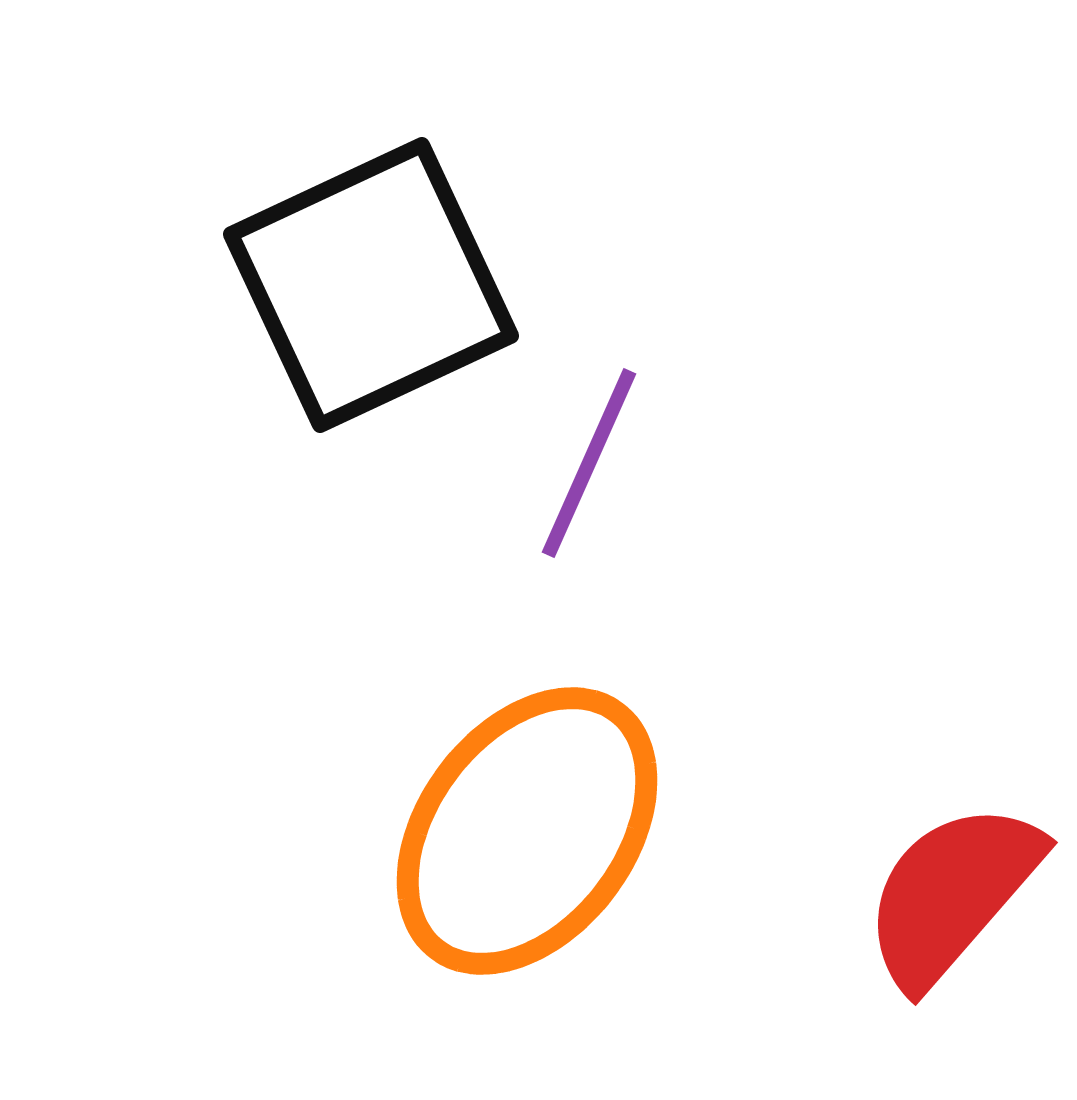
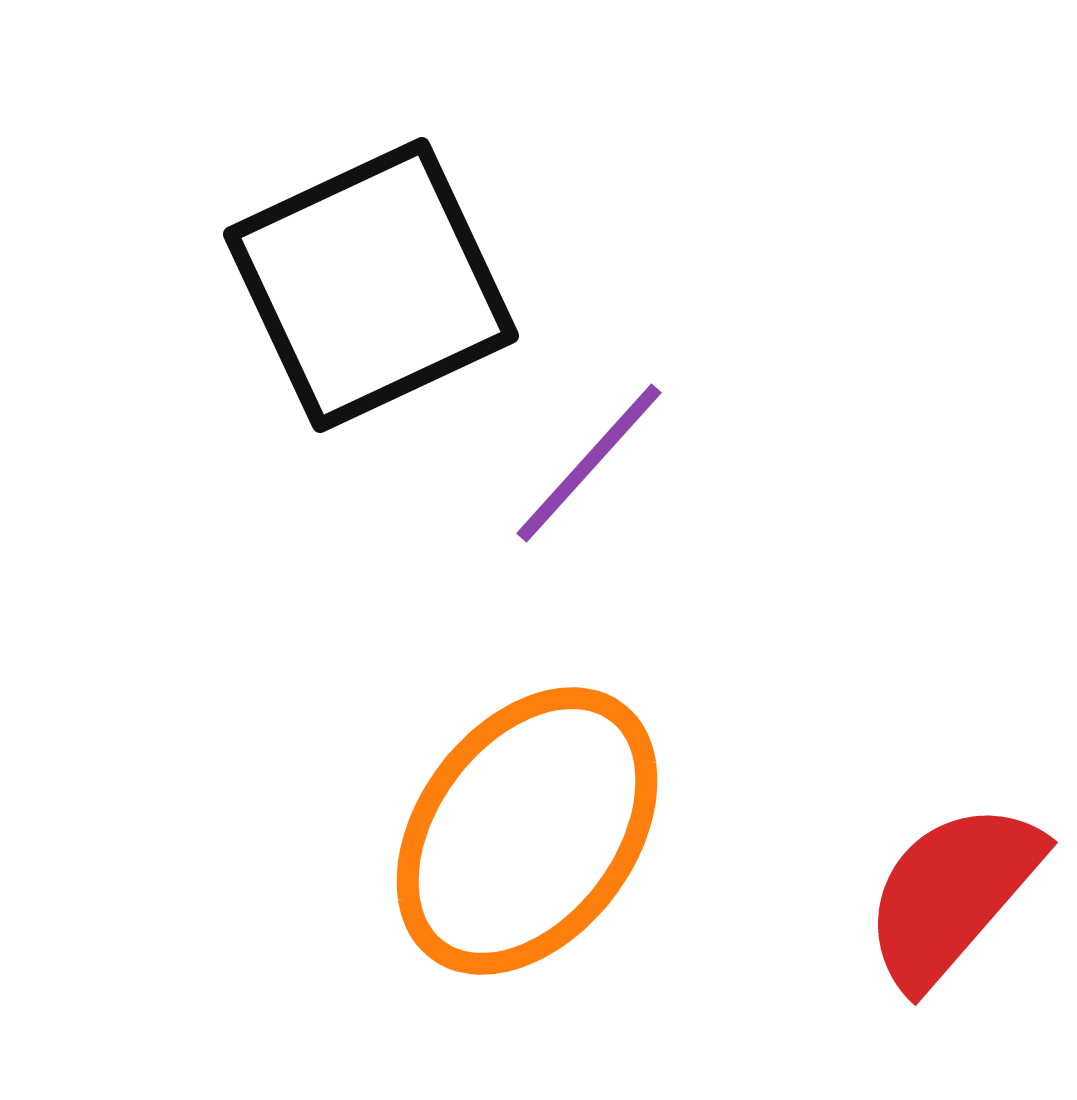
purple line: rotated 18 degrees clockwise
